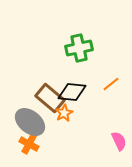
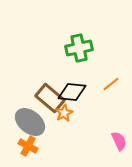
orange cross: moved 1 px left, 2 px down
